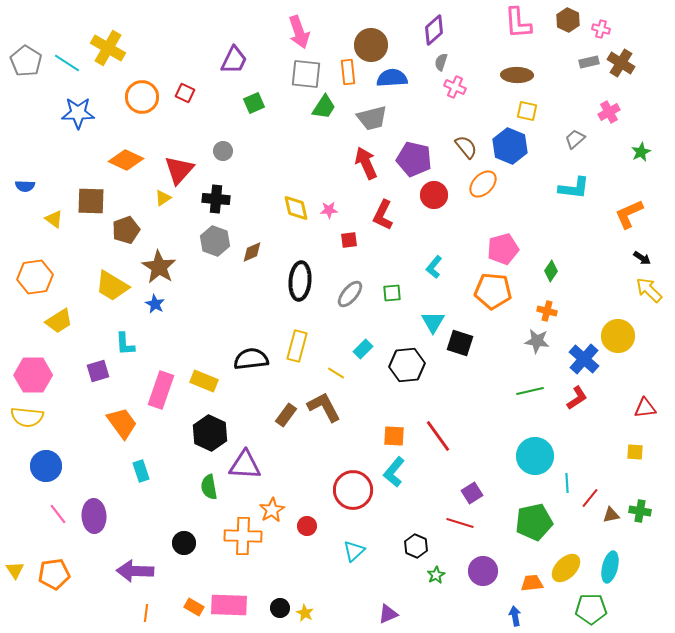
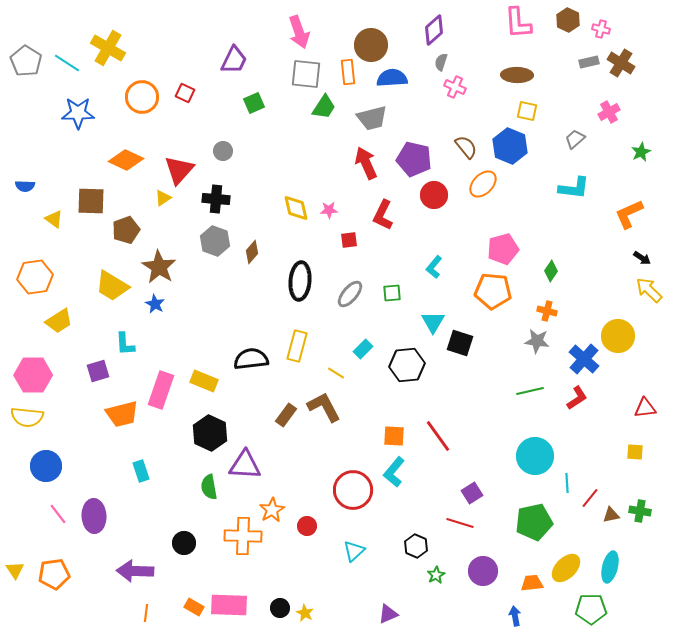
brown diamond at (252, 252): rotated 25 degrees counterclockwise
orange trapezoid at (122, 423): moved 9 px up; rotated 112 degrees clockwise
